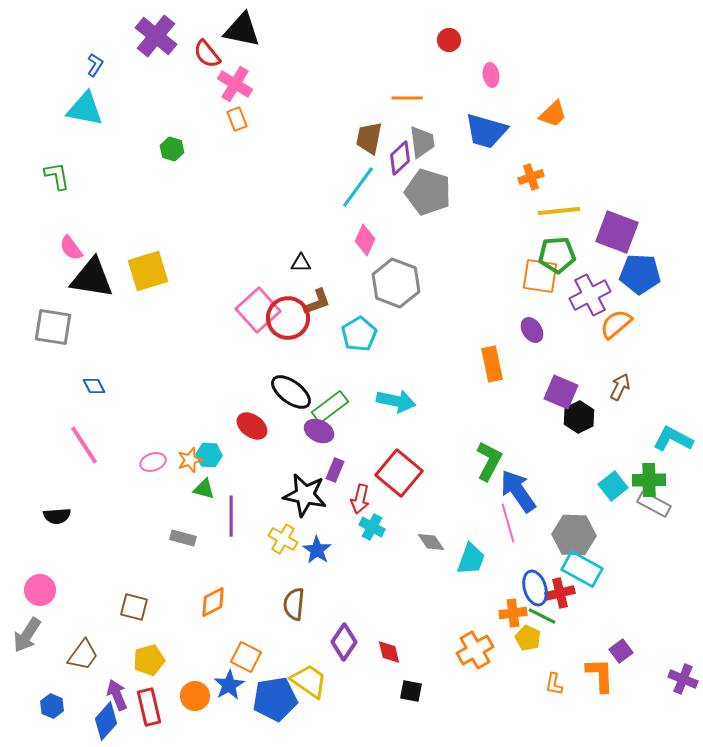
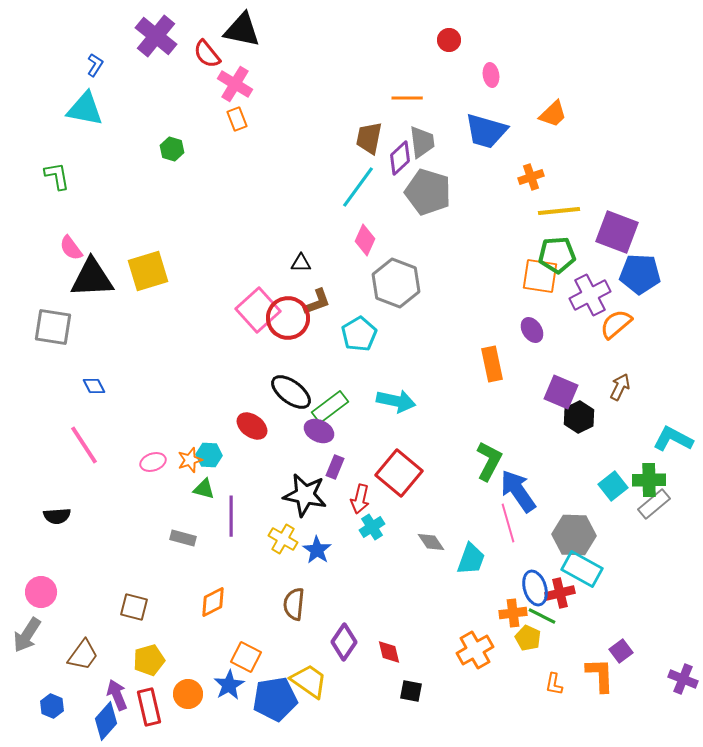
black triangle at (92, 278): rotated 12 degrees counterclockwise
purple rectangle at (335, 470): moved 3 px up
gray rectangle at (654, 504): rotated 68 degrees counterclockwise
cyan cross at (372, 527): rotated 30 degrees clockwise
pink circle at (40, 590): moved 1 px right, 2 px down
orange circle at (195, 696): moved 7 px left, 2 px up
